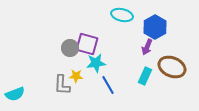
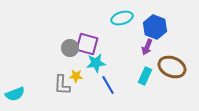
cyan ellipse: moved 3 px down; rotated 30 degrees counterclockwise
blue hexagon: rotated 10 degrees counterclockwise
